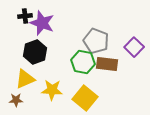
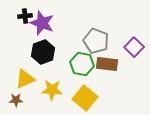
black hexagon: moved 8 px right
green hexagon: moved 1 px left, 2 px down
